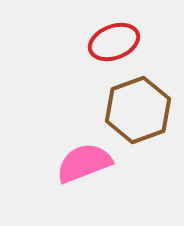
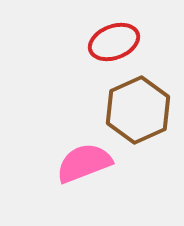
brown hexagon: rotated 4 degrees counterclockwise
